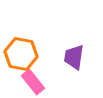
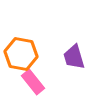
purple trapezoid: rotated 24 degrees counterclockwise
